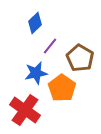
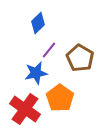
blue diamond: moved 3 px right
purple line: moved 1 px left, 4 px down
orange pentagon: moved 2 px left, 10 px down
red cross: moved 1 px up
